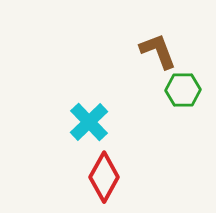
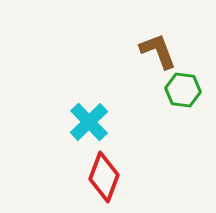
green hexagon: rotated 8 degrees clockwise
red diamond: rotated 9 degrees counterclockwise
